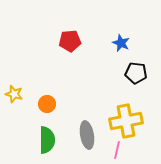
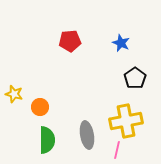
black pentagon: moved 1 px left, 5 px down; rotated 30 degrees clockwise
orange circle: moved 7 px left, 3 px down
